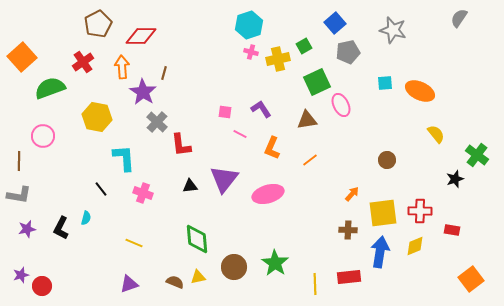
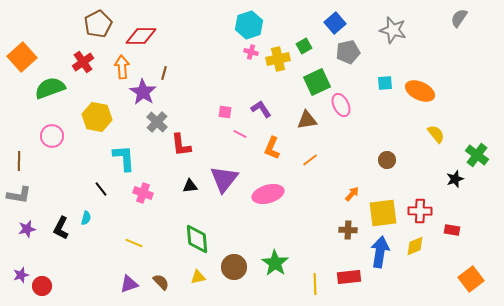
pink circle at (43, 136): moved 9 px right
brown semicircle at (175, 282): moved 14 px left; rotated 24 degrees clockwise
